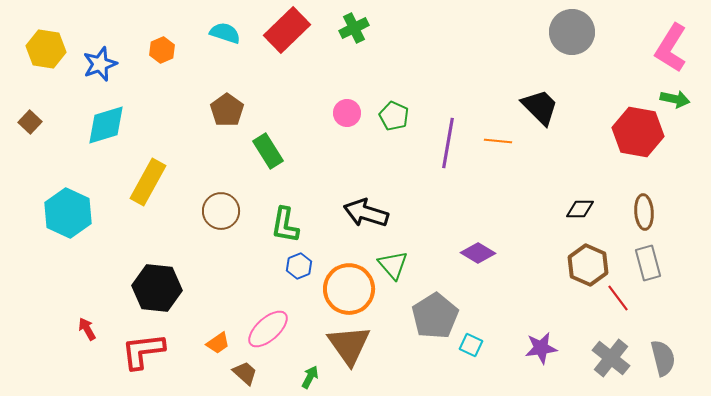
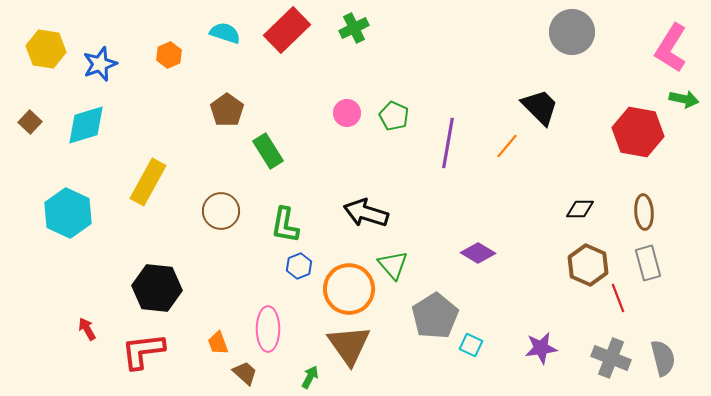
orange hexagon at (162, 50): moved 7 px right, 5 px down
green arrow at (675, 99): moved 9 px right
cyan diamond at (106, 125): moved 20 px left
orange line at (498, 141): moved 9 px right, 5 px down; rotated 56 degrees counterclockwise
red line at (618, 298): rotated 16 degrees clockwise
pink ellipse at (268, 329): rotated 48 degrees counterclockwise
orange trapezoid at (218, 343): rotated 105 degrees clockwise
gray cross at (611, 358): rotated 18 degrees counterclockwise
